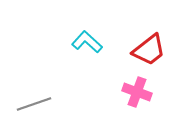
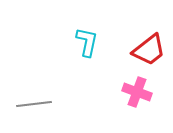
cyan L-shape: rotated 60 degrees clockwise
gray line: rotated 12 degrees clockwise
